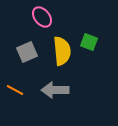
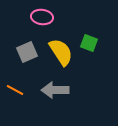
pink ellipse: rotated 45 degrees counterclockwise
green square: moved 1 px down
yellow semicircle: moved 1 px left, 1 px down; rotated 28 degrees counterclockwise
